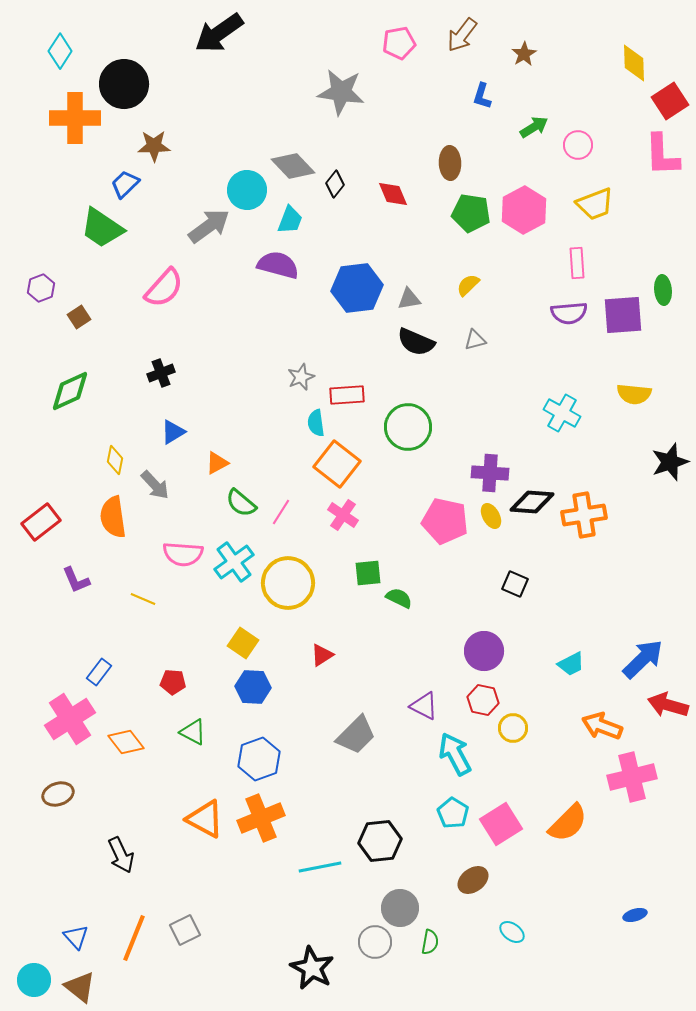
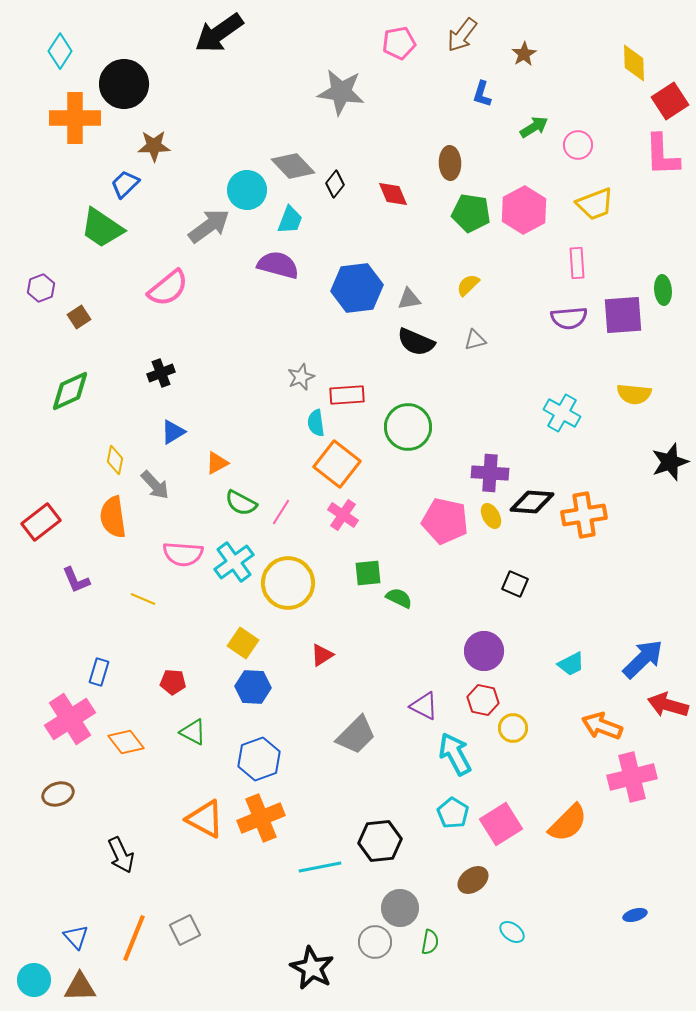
blue L-shape at (482, 96): moved 2 px up
pink semicircle at (164, 288): moved 4 px right; rotated 9 degrees clockwise
purple semicircle at (569, 313): moved 5 px down
green semicircle at (241, 503): rotated 12 degrees counterclockwise
blue rectangle at (99, 672): rotated 20 degrees counterclockwise
brown triangle at (80, 987): rotated 40 degrees counterclockwise
